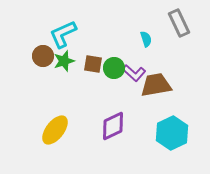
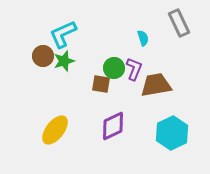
cyan semicircle: moved 3 px left, 1 px up
brown square: moved 8 px right, 20 px down
purple L-shape: moved 4 px up; rotated 110 degrees counterclockwise
